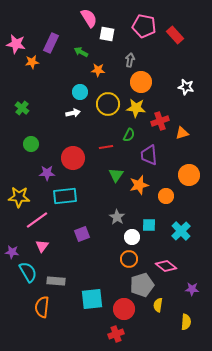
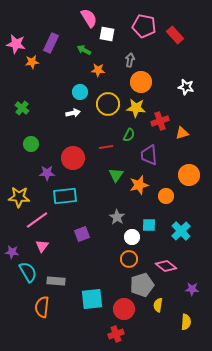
green arrow at (81, 52): moved 3 px right, 2 px up
